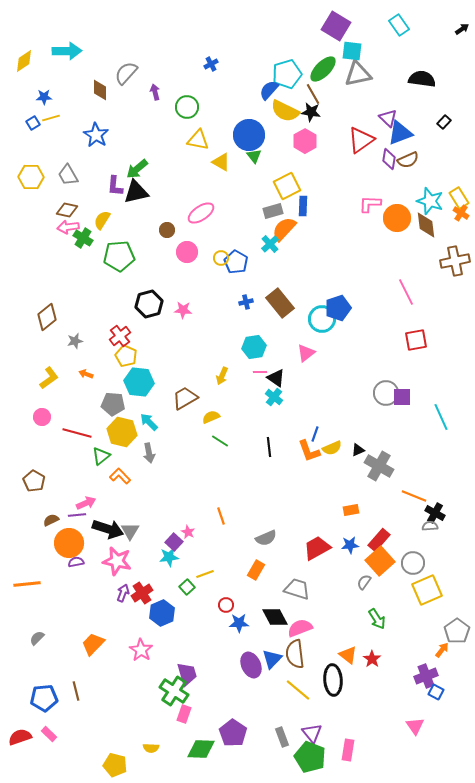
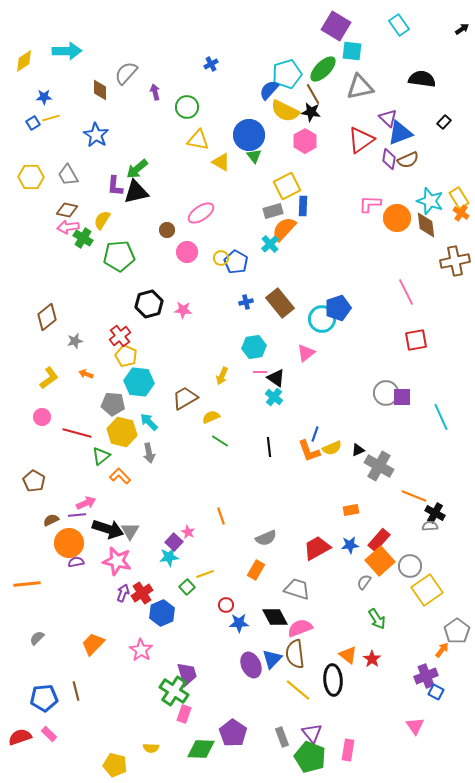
gray triangle at (358, 74): moved 2 px right, 13 px down
gray circle at (413, 563): moved 3 px left, 3 px down
yellow square at (427, 590): rotated 12 degrees counterclockwise
